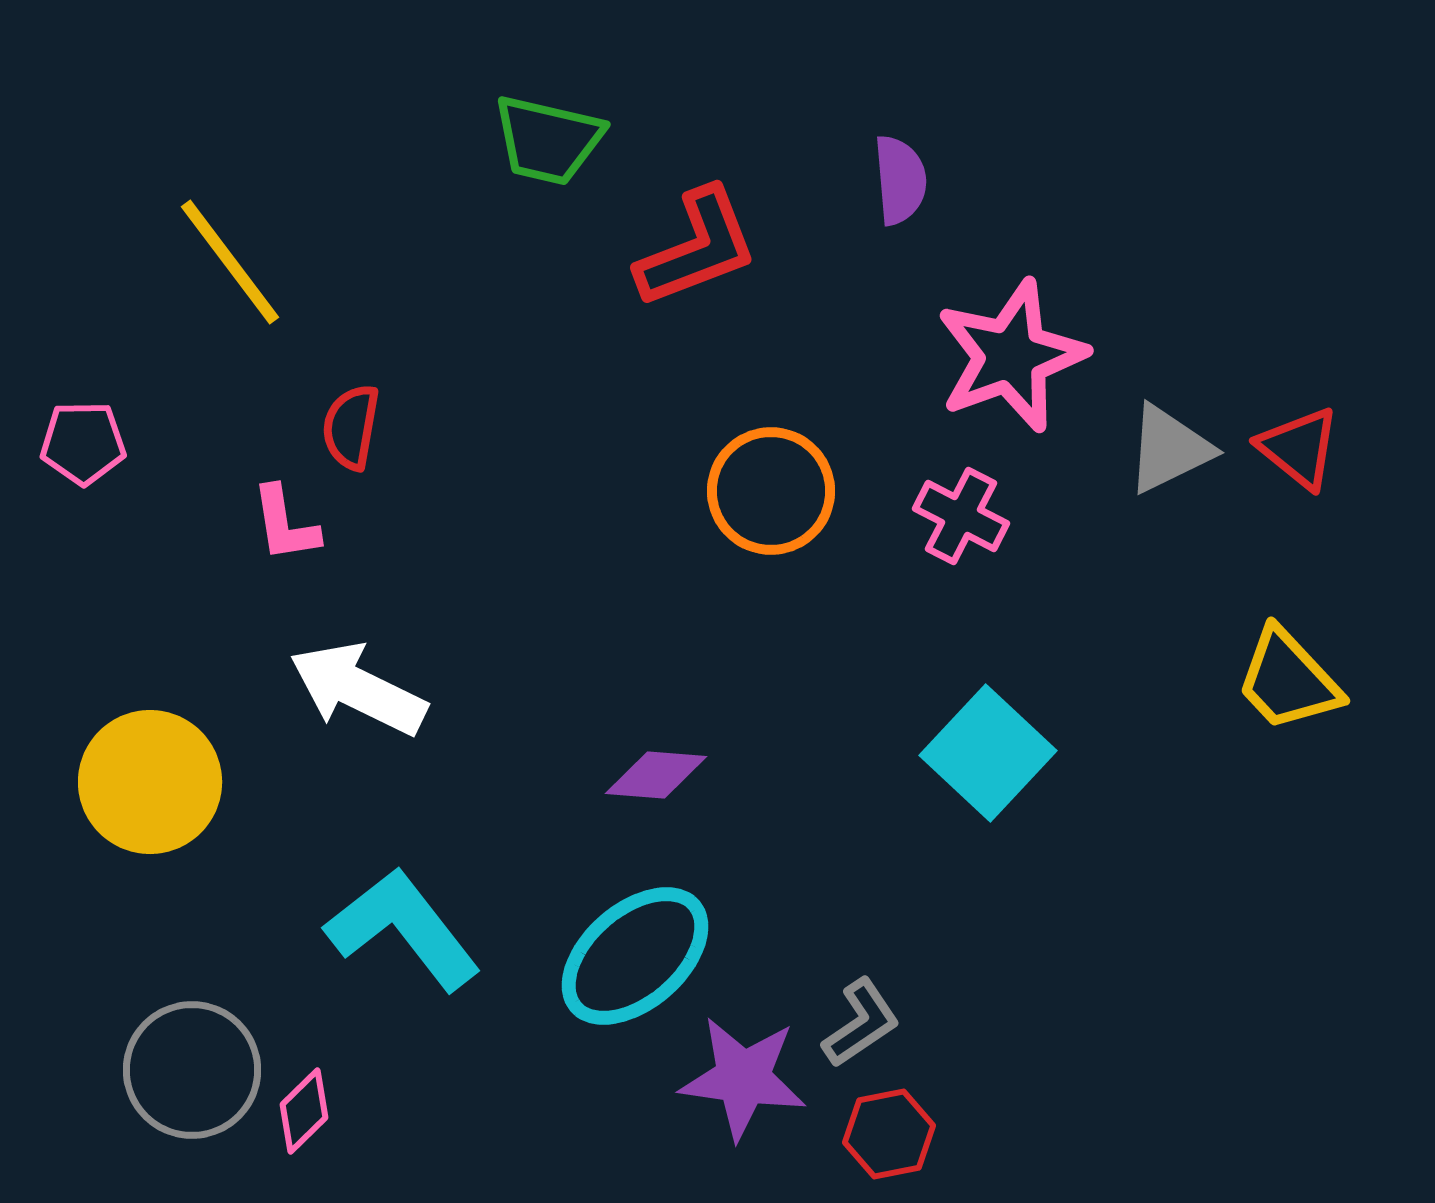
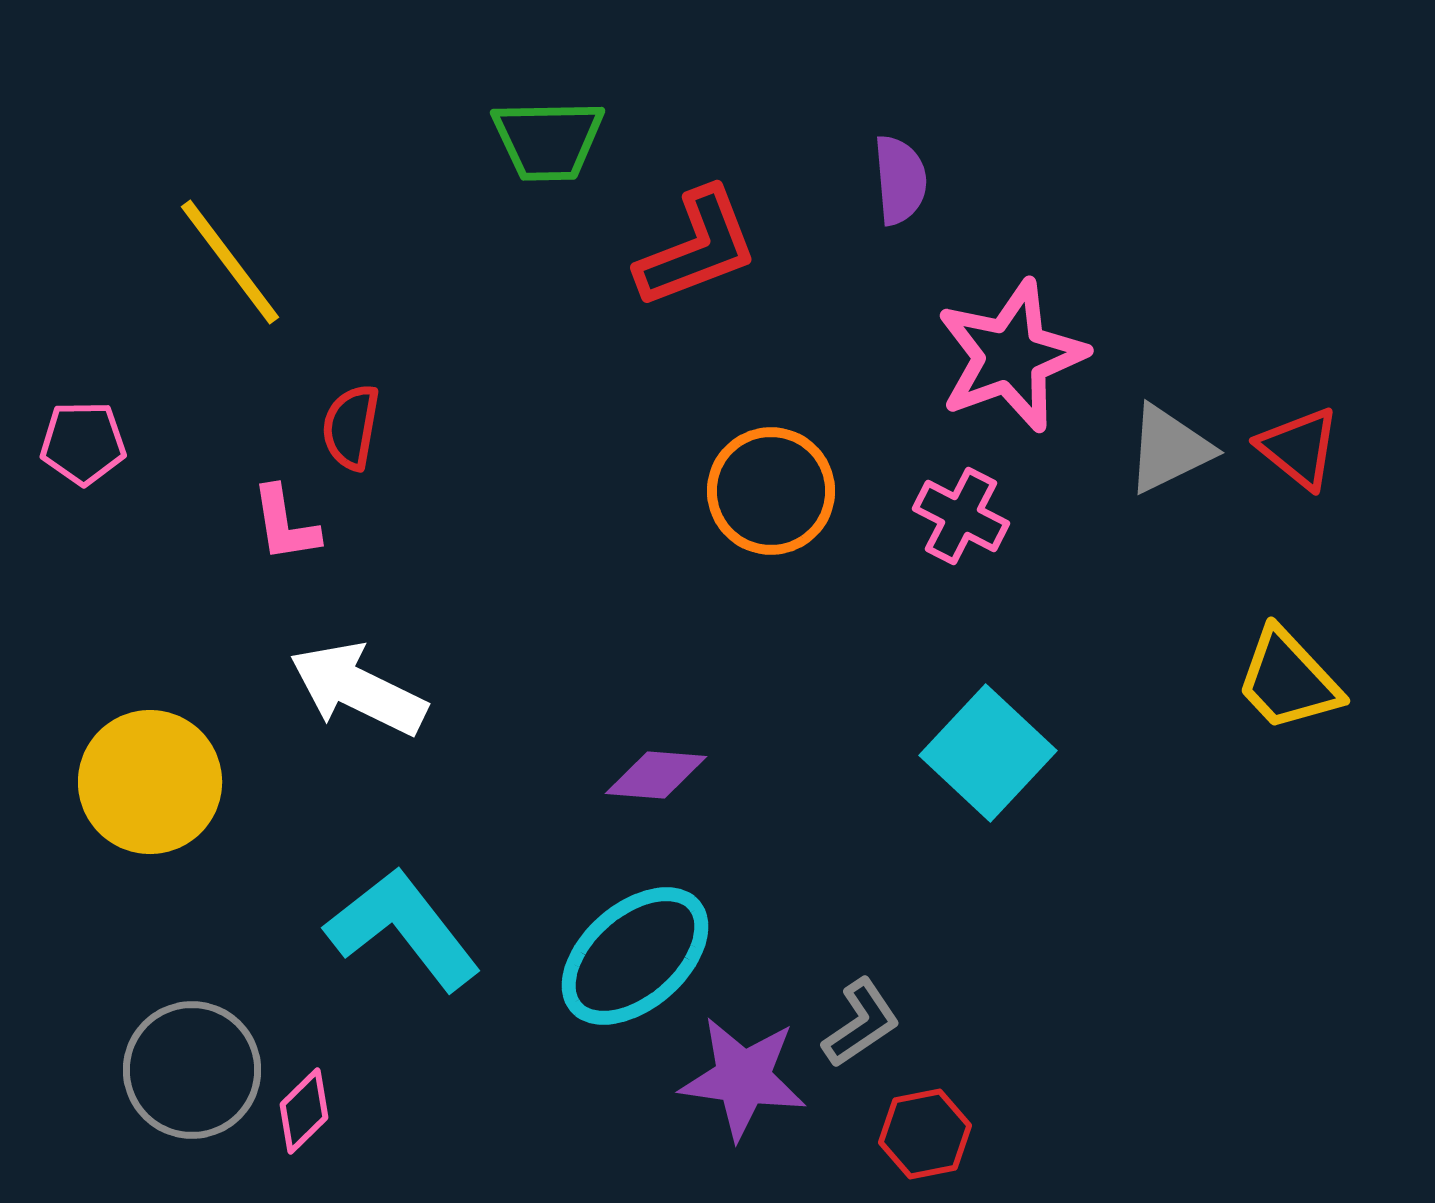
green trapezoid: rotated 14 degrees counterclockwise
red hexagon: moved 36 px right
